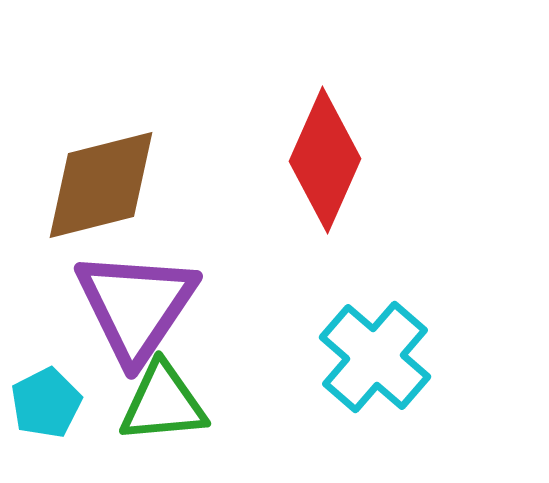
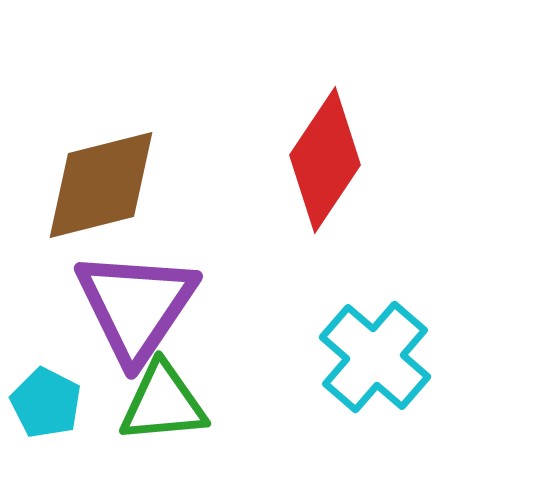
red diamond: rotated 10 degrees clockwise
cyan pentagon: rotated 18 degrees counterclockwise
